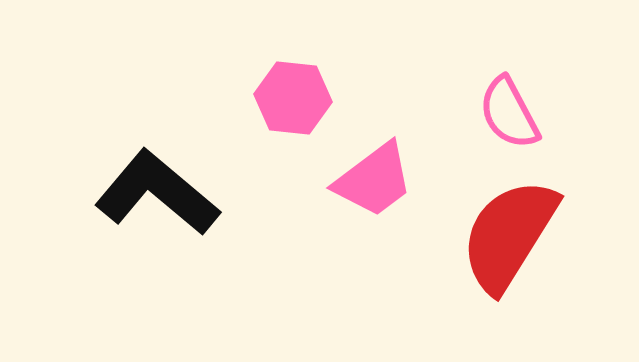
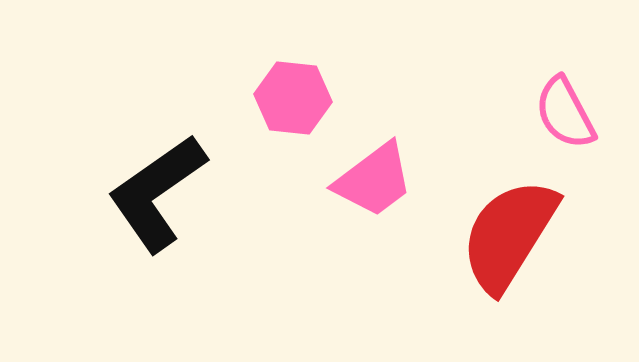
pink semicircle: moved 56 px right
black L-shape: rotated 75 degrees counterclockwise
